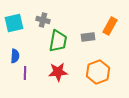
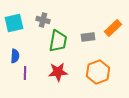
orange rectangle: moved 3 px right, 2 px down; rotated 18 degrees clockwise
